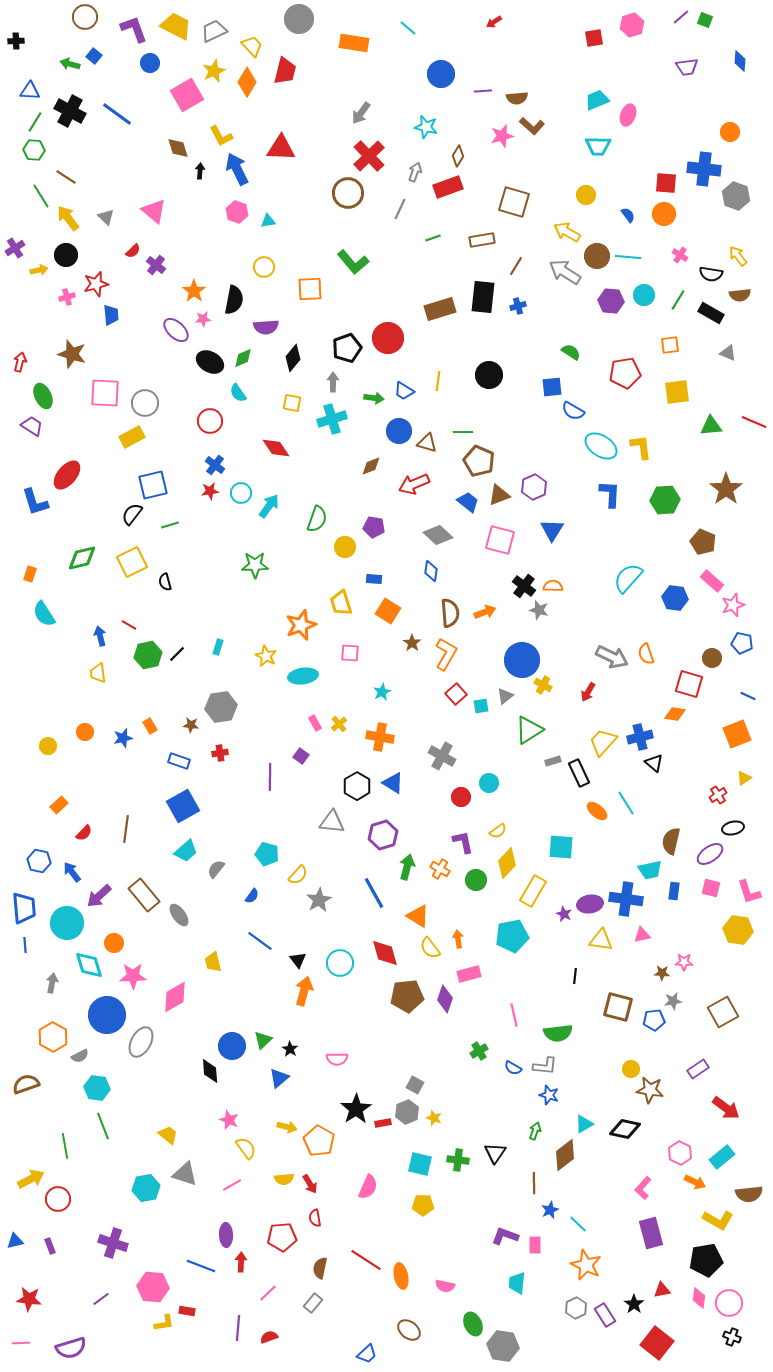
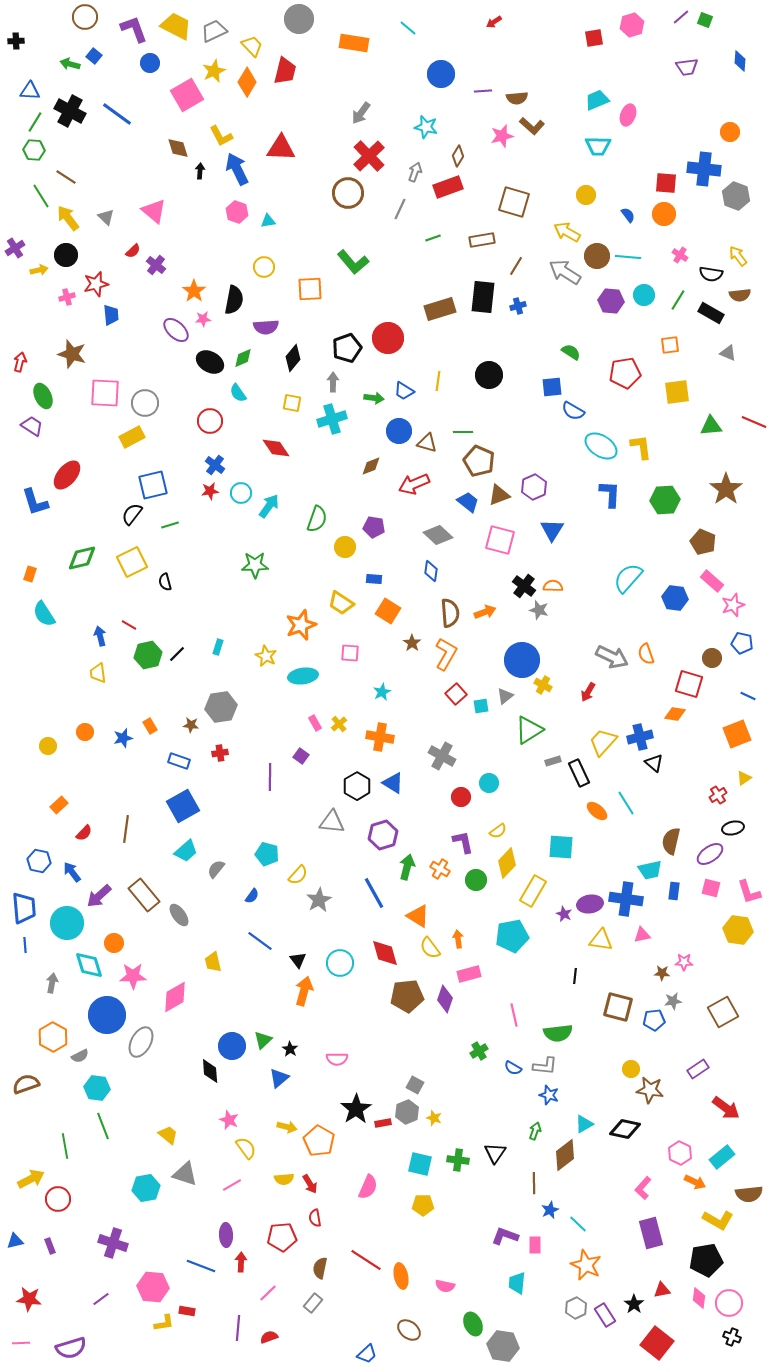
yellow trapezoid at (341, 603): rotated 40 degrees counterclockwise
